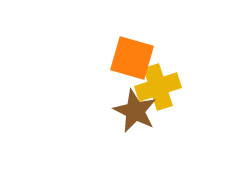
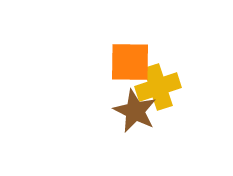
orange square: moved 2 px left, 4 px down; rotated 15 degrees counterclockwise
